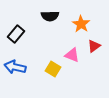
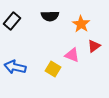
black rectangle: moved 4 px left, 13 px up
